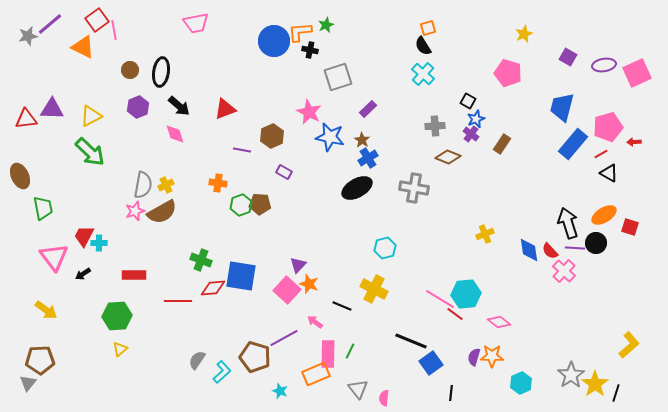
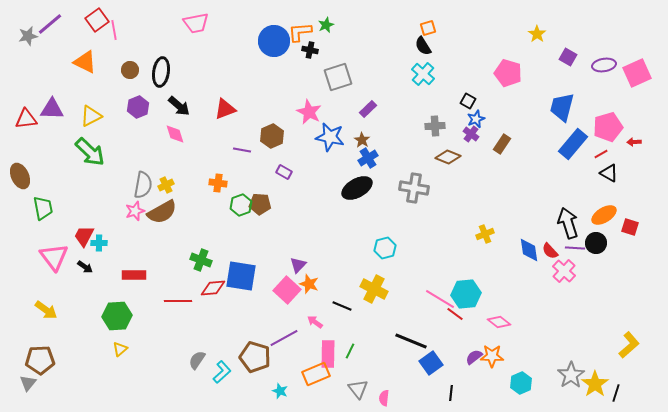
yellow star at (524, 34): moved 13 px right; rotated 12 degrees counterclockwise
orange triangle at (83, 47): moved 2 px right, 15 px down
black arrow at (83, 274): moved 2 px right, 7 px up; rotated 112 degrees counterclockwise
purple semicircle at (474, 357): rotated 36 degrees clockwise
